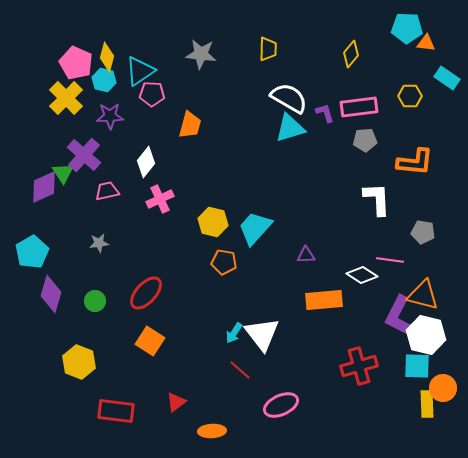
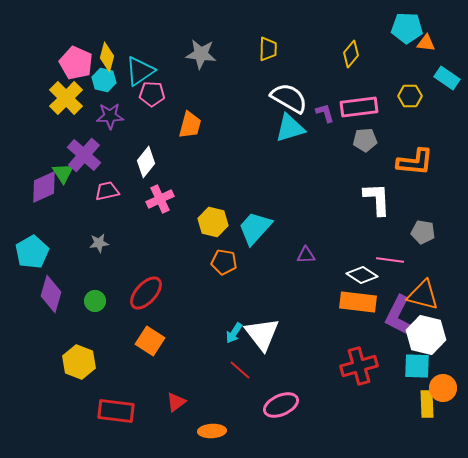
orange rectangle at (324, 300): moved 34 px right, 2 px down; rotated 12 degrees clockwise
